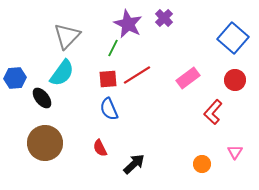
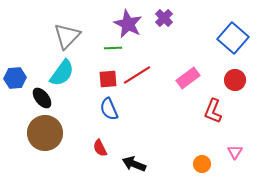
green line: rotated 60 degrees clockwise
red L-shape: moved 1 px up; rotated 20 degrees counterclockwise
brown circle: moved 10 px up
black arrow: rotated 115 degrees counterclockwise
